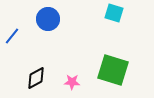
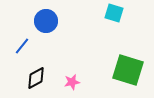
blue circle: moved 2 px left, 2 px down
blue line: moved 10 px right, 10 px down
green square: moved 15 px right
pink star: rotated 14 degrees counterclockwise
